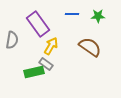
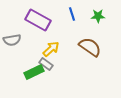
blue line: rotated 72 degrees clockwise
purple rectangle: moved 4 px up; rotated 25 degrees counterclockwise
gray semicircle: rotated 72 degrees clockwise
yellow arrow: moved 3 px down; rotated 18 degrees clockwise
green rectangle: rotated 12 degrees counterclockwise
